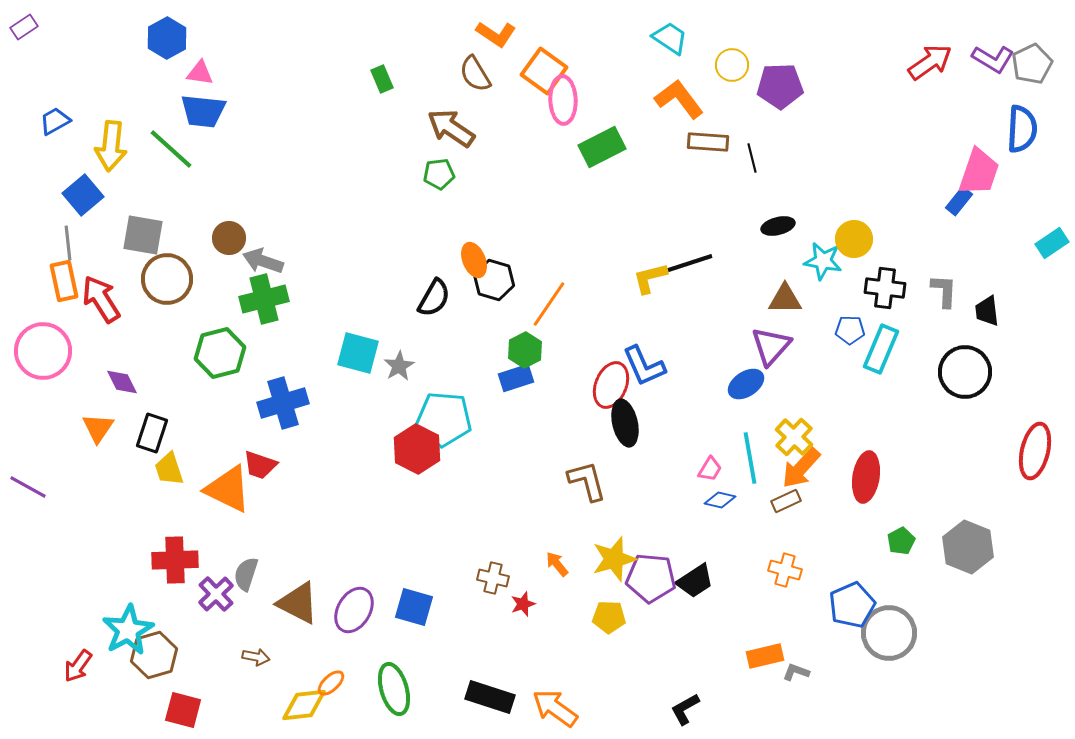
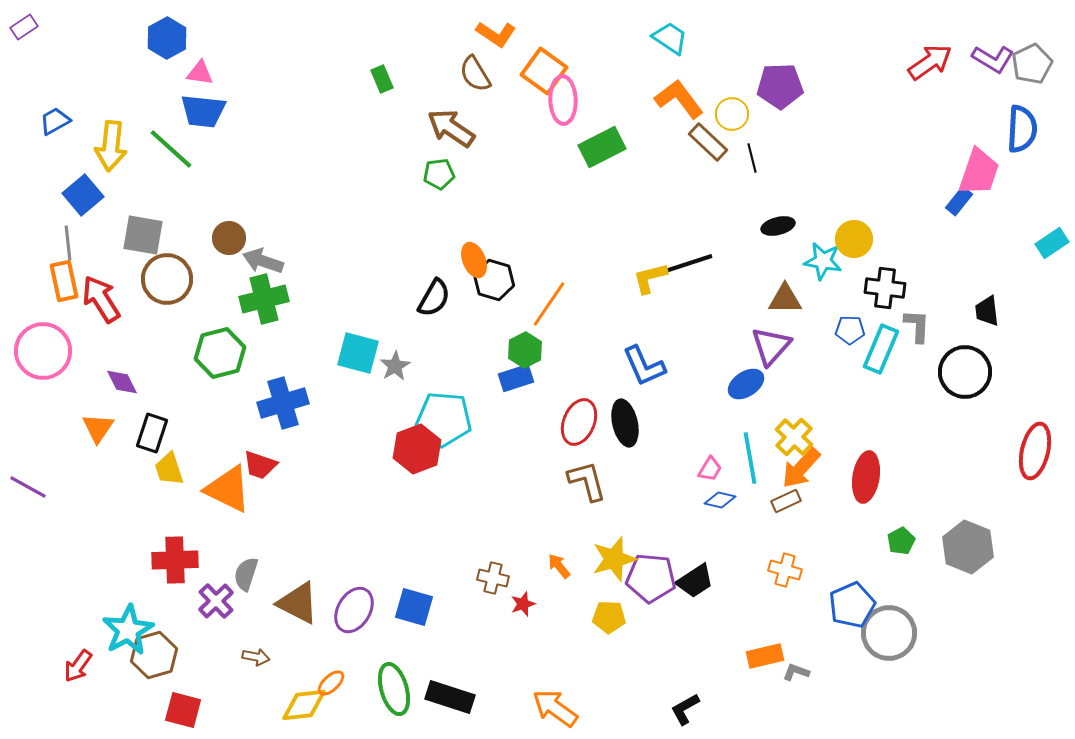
yellow circle at (732, 65): moved 49 px down
brown rectangle at (708, 142): rotated 39 degrees clockwise
gray L-shape at (944, 291): moved 27 px left, 35 px down
gray star at (399, 366): moved 4 px left
red ellipse at (611, 385): moved 32 px left, 37 px down
red hexagon at (417, 449): rotated 12 degrees clockwise
orange arrow at (557, 564): moved 2 px right, 2 px down
purple cross at (216, 594): moved 7 px down
black rectangle at (490, 697): moved 40 px left
